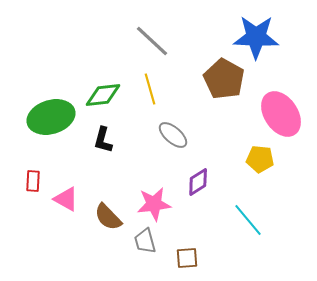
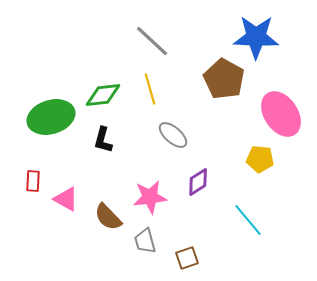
pink star: moved 4 px left, 7 px up
brown square: rotated 15 degrees counterclockwise
